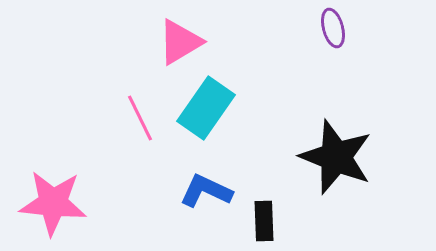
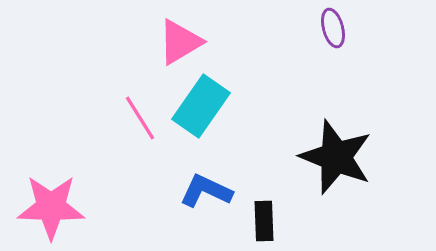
cyan rectangle: moved 5 px left, 2 px up
pink line: rotated 6 degrees counterclockwise
pink star: moved 2 px left, 4 px down; rotated 4 degrees counterclockwise
